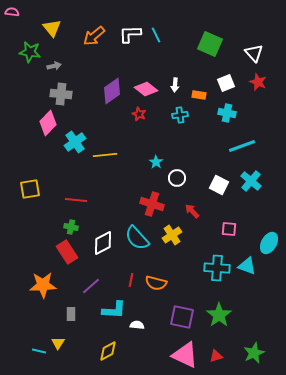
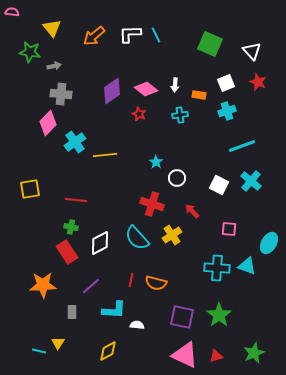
white triangle at (254, 53): moved 2 px left, 2 px up
cyan cross at (227, 113): moved 2 px up; rotated 30 degrees counterclockwise
white diamond at (103, 243): moved 3 px left
gray rectangle at (71, 314): moved 1 px right, 2 px up
